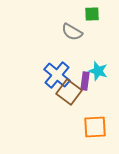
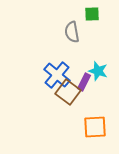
gray semicircle: rotated 50 degrees clockwise
purple rectangle: moved 1 px left, 1 px down; rotated 18 degrees clockwise
brown square: moved 1 px left
